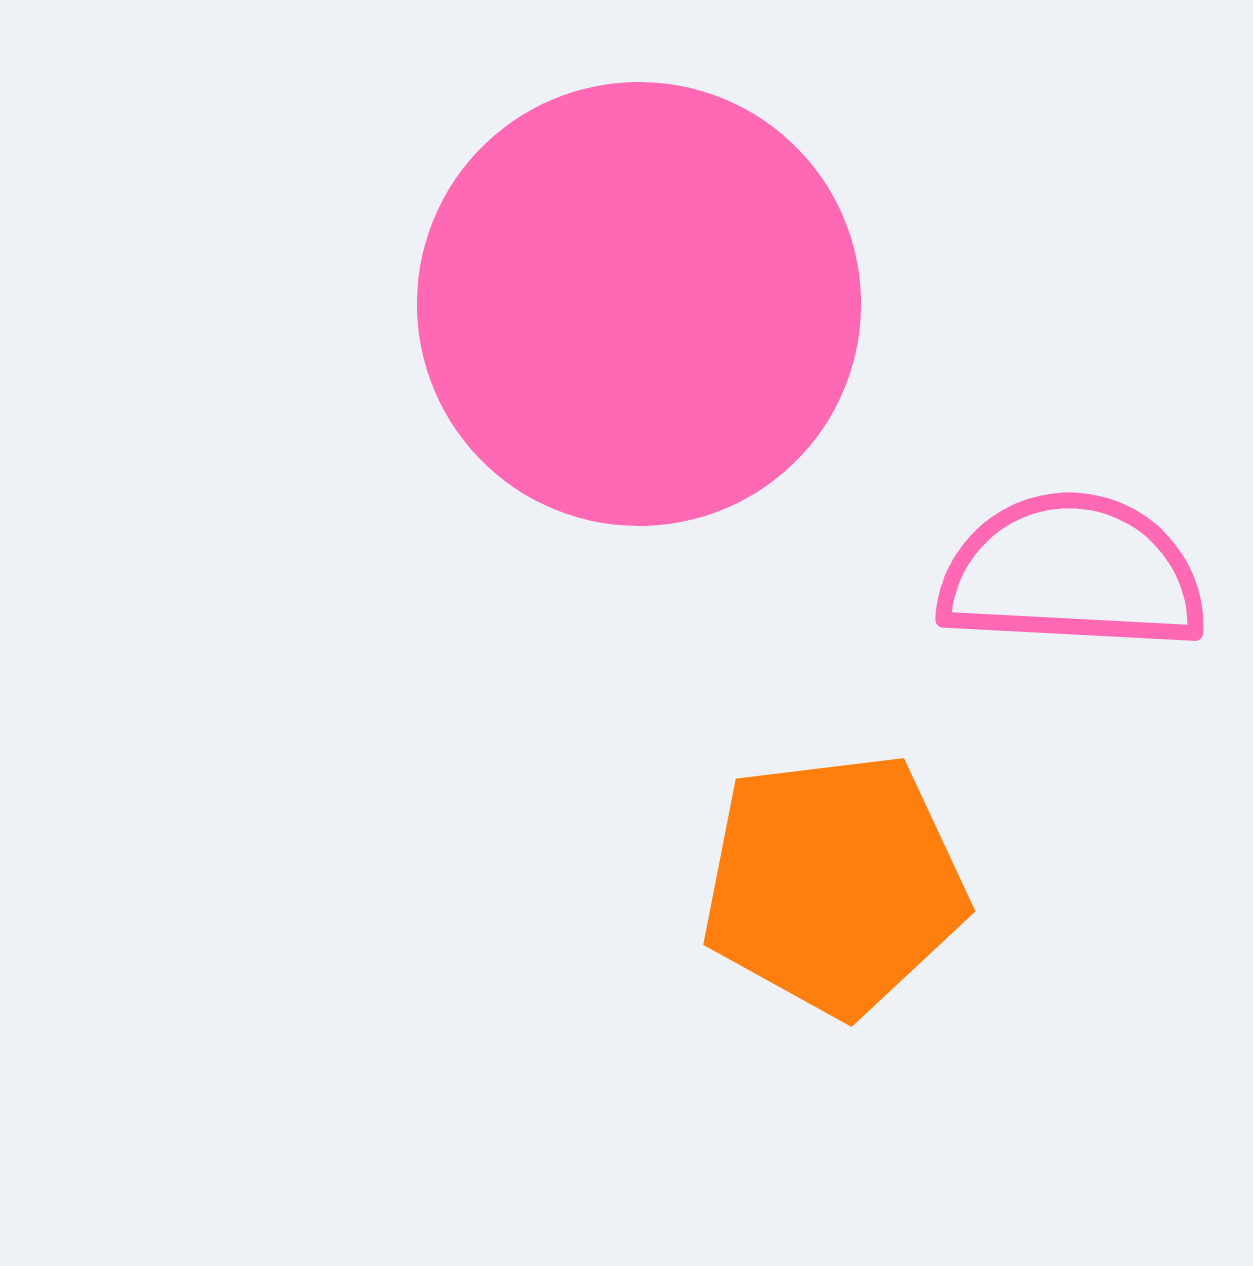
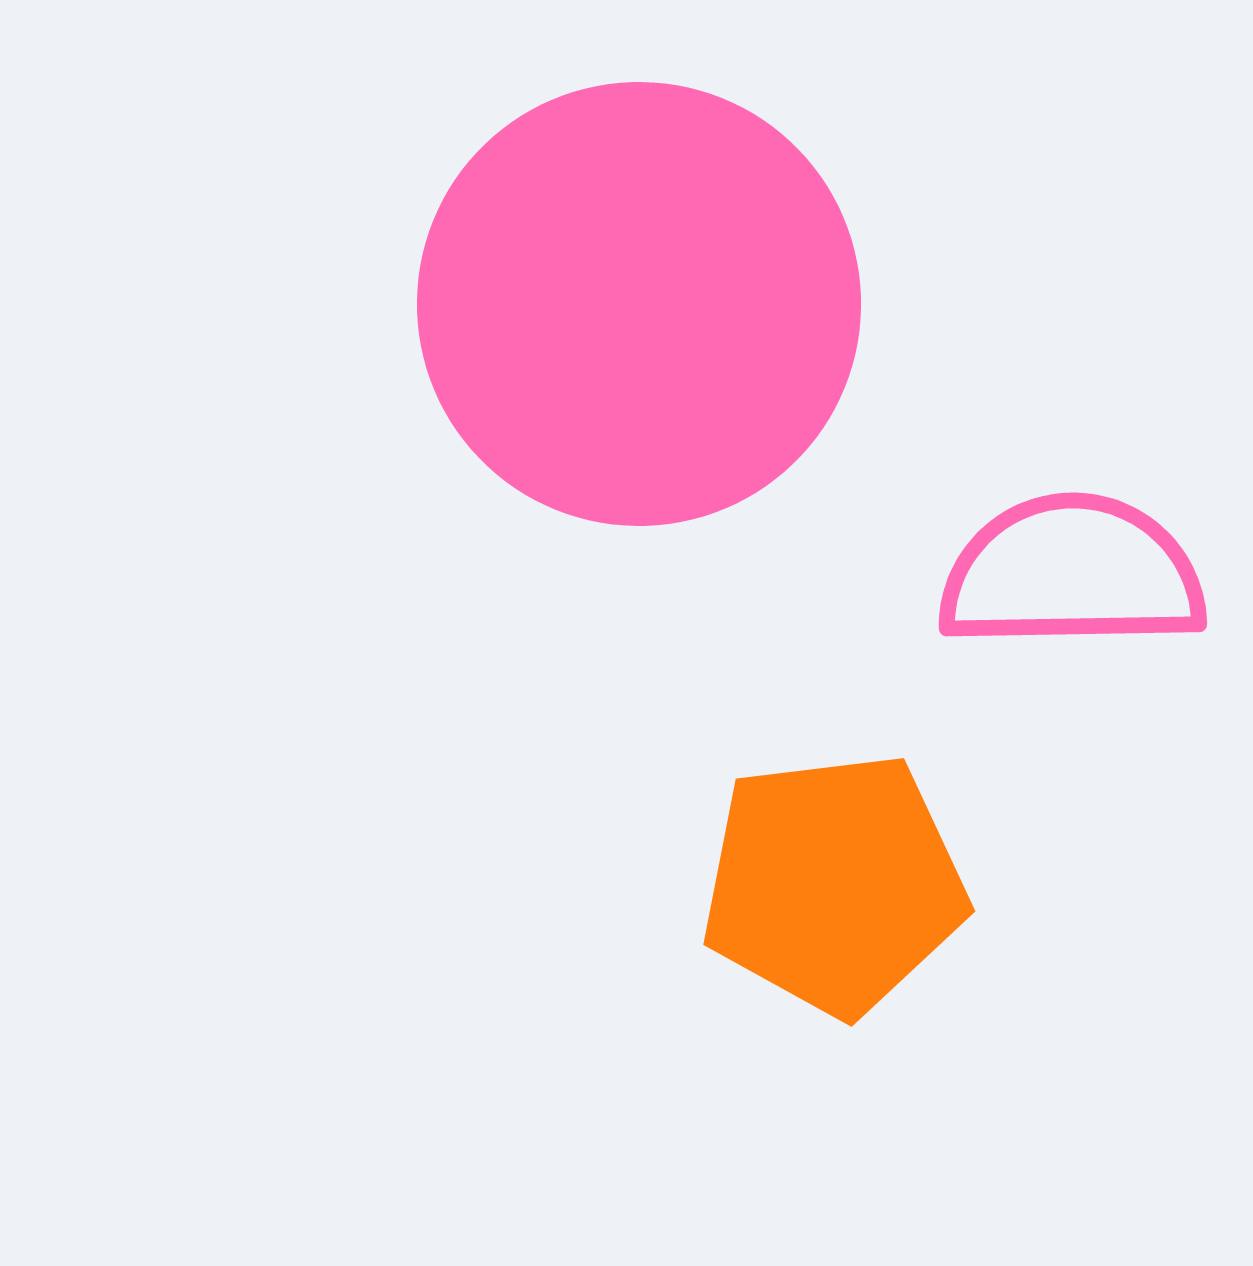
pink semicircle: rotated 4 degrees counterclockwise
